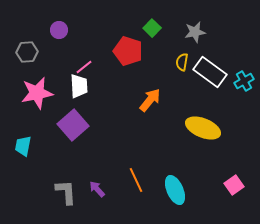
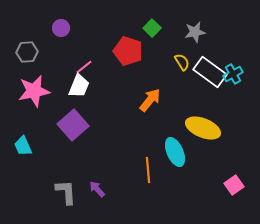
purple circle: moved 2 px right, 2 px up
yellow semicircle: rotated 138 degrees clockwise
cyan cross: moved 11 px left, 7 px up
white trapezoid: rotated 25 degrees clockwise
pink star: moved 3 px left, 2 px up
cyan trapezoid: rotated 35 degrees counterclockwise
orange line: moved 12 px right, 10 px up; rotated 20 degrees clockwise
cyan ellipse: moved 38 px up
